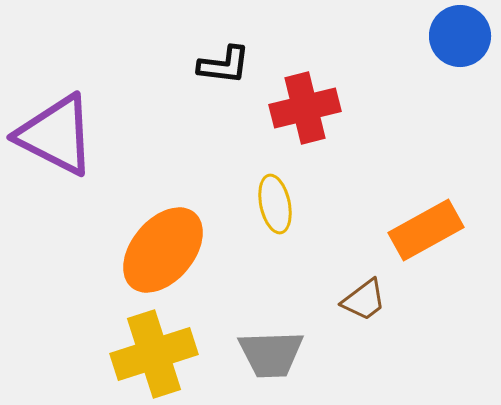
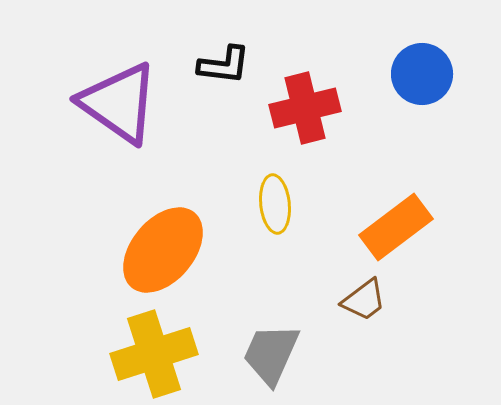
blue circle: moved 38 px left, 38 px down
purple triangle: moved 63 px right, 32 px up; rotated 8 degrees clockwise
yellow ellipse: rotated 6 degrees clockwise
orange rectangle: moved 30 px left, 3 px up; rotated 8 degrees counterclockwise
gray trapezoid: rotated 116 degrees clockwise
